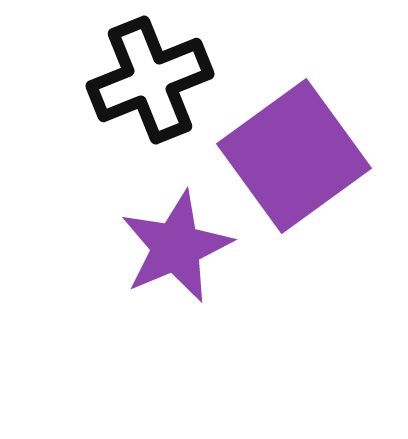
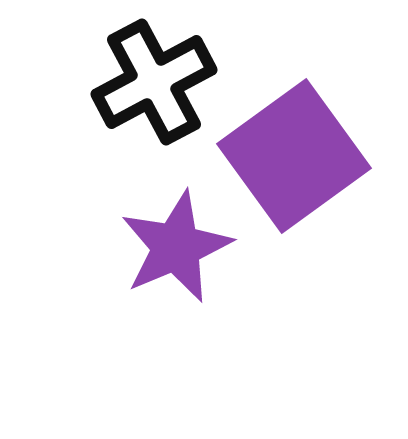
black cross: moved 4 px right, 2 px down; rotated 6 degrees counterclockwise
